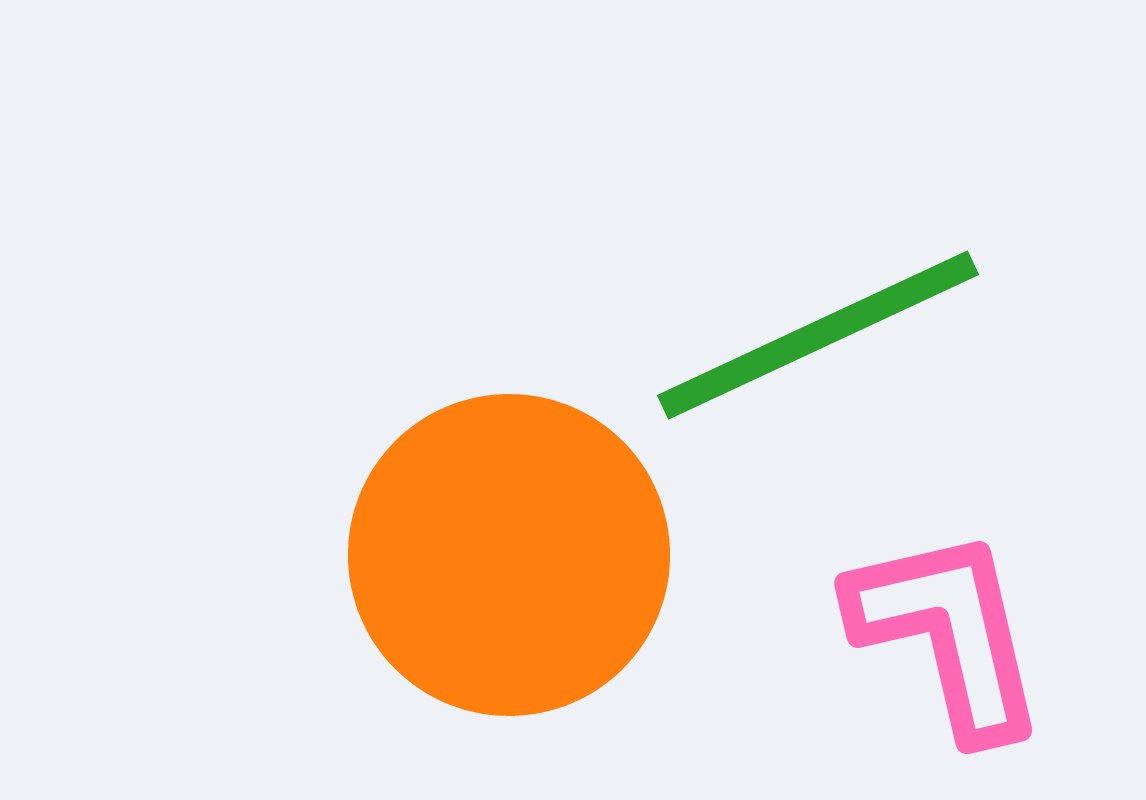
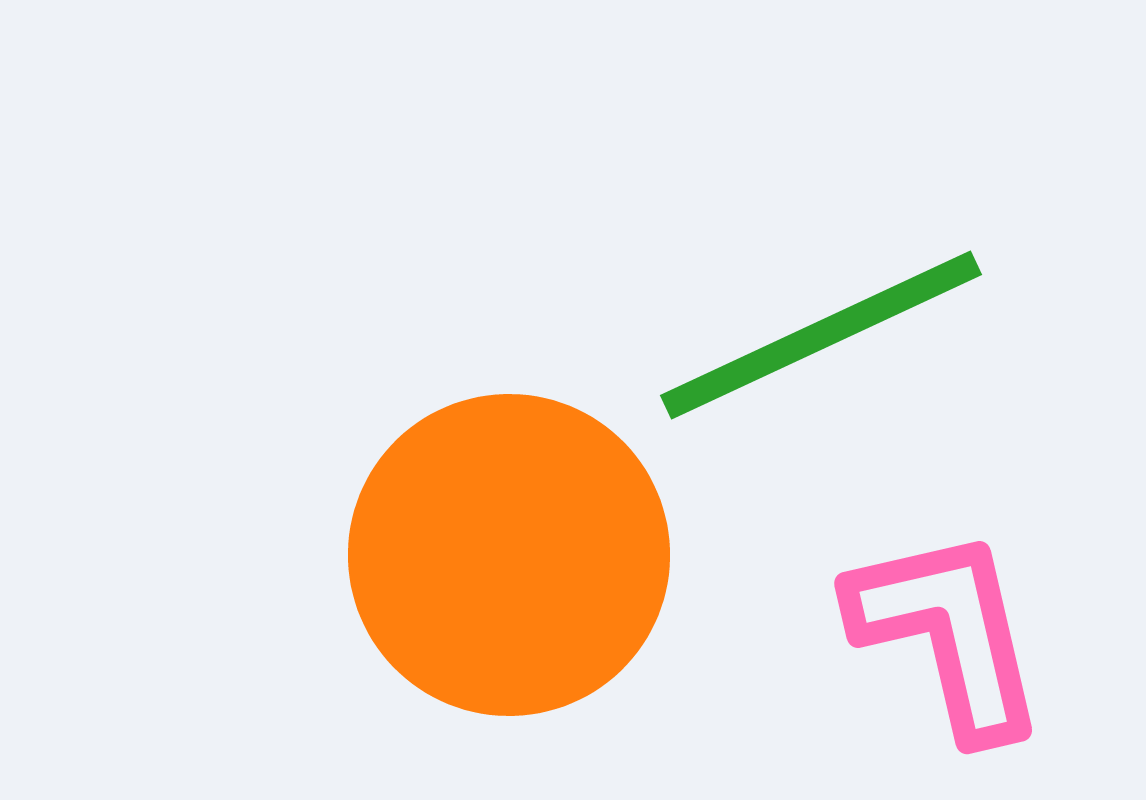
green line: moved 3 px right
